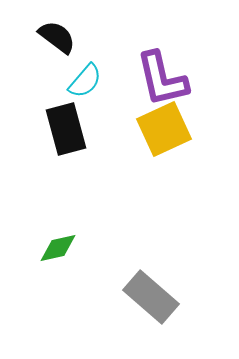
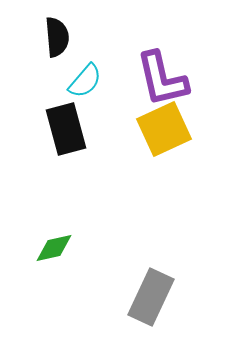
black semicircle: rotated 48 degrees clockwise
green diamond: moved 4 px left
gray rectangle: rotated 74 degrees clockwise
